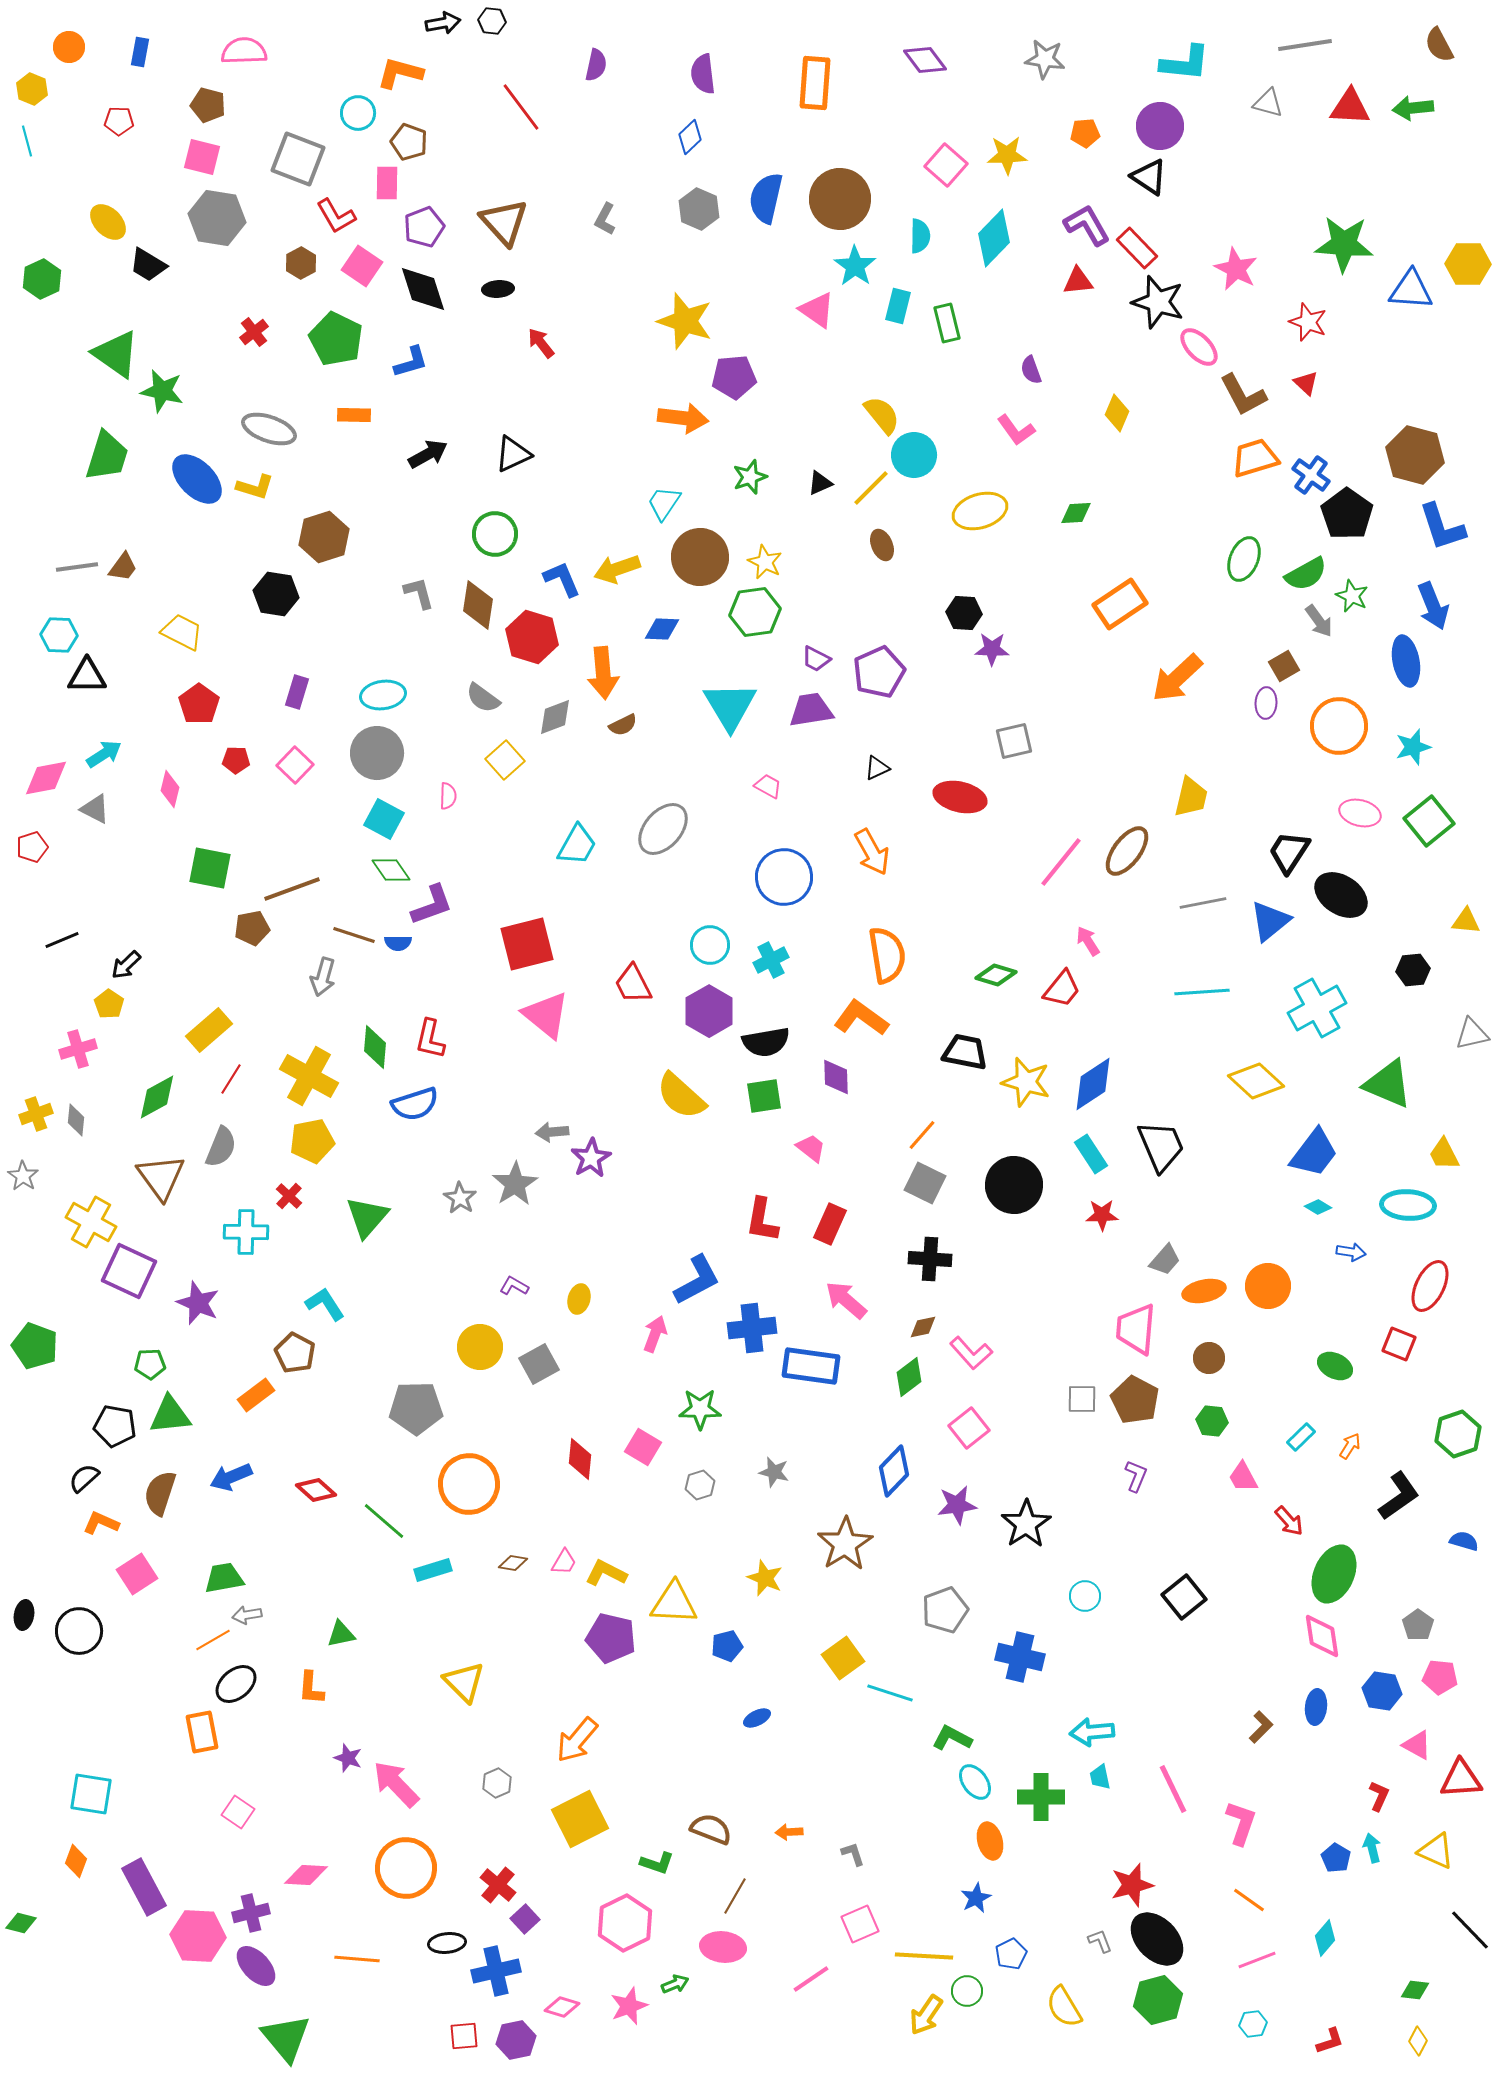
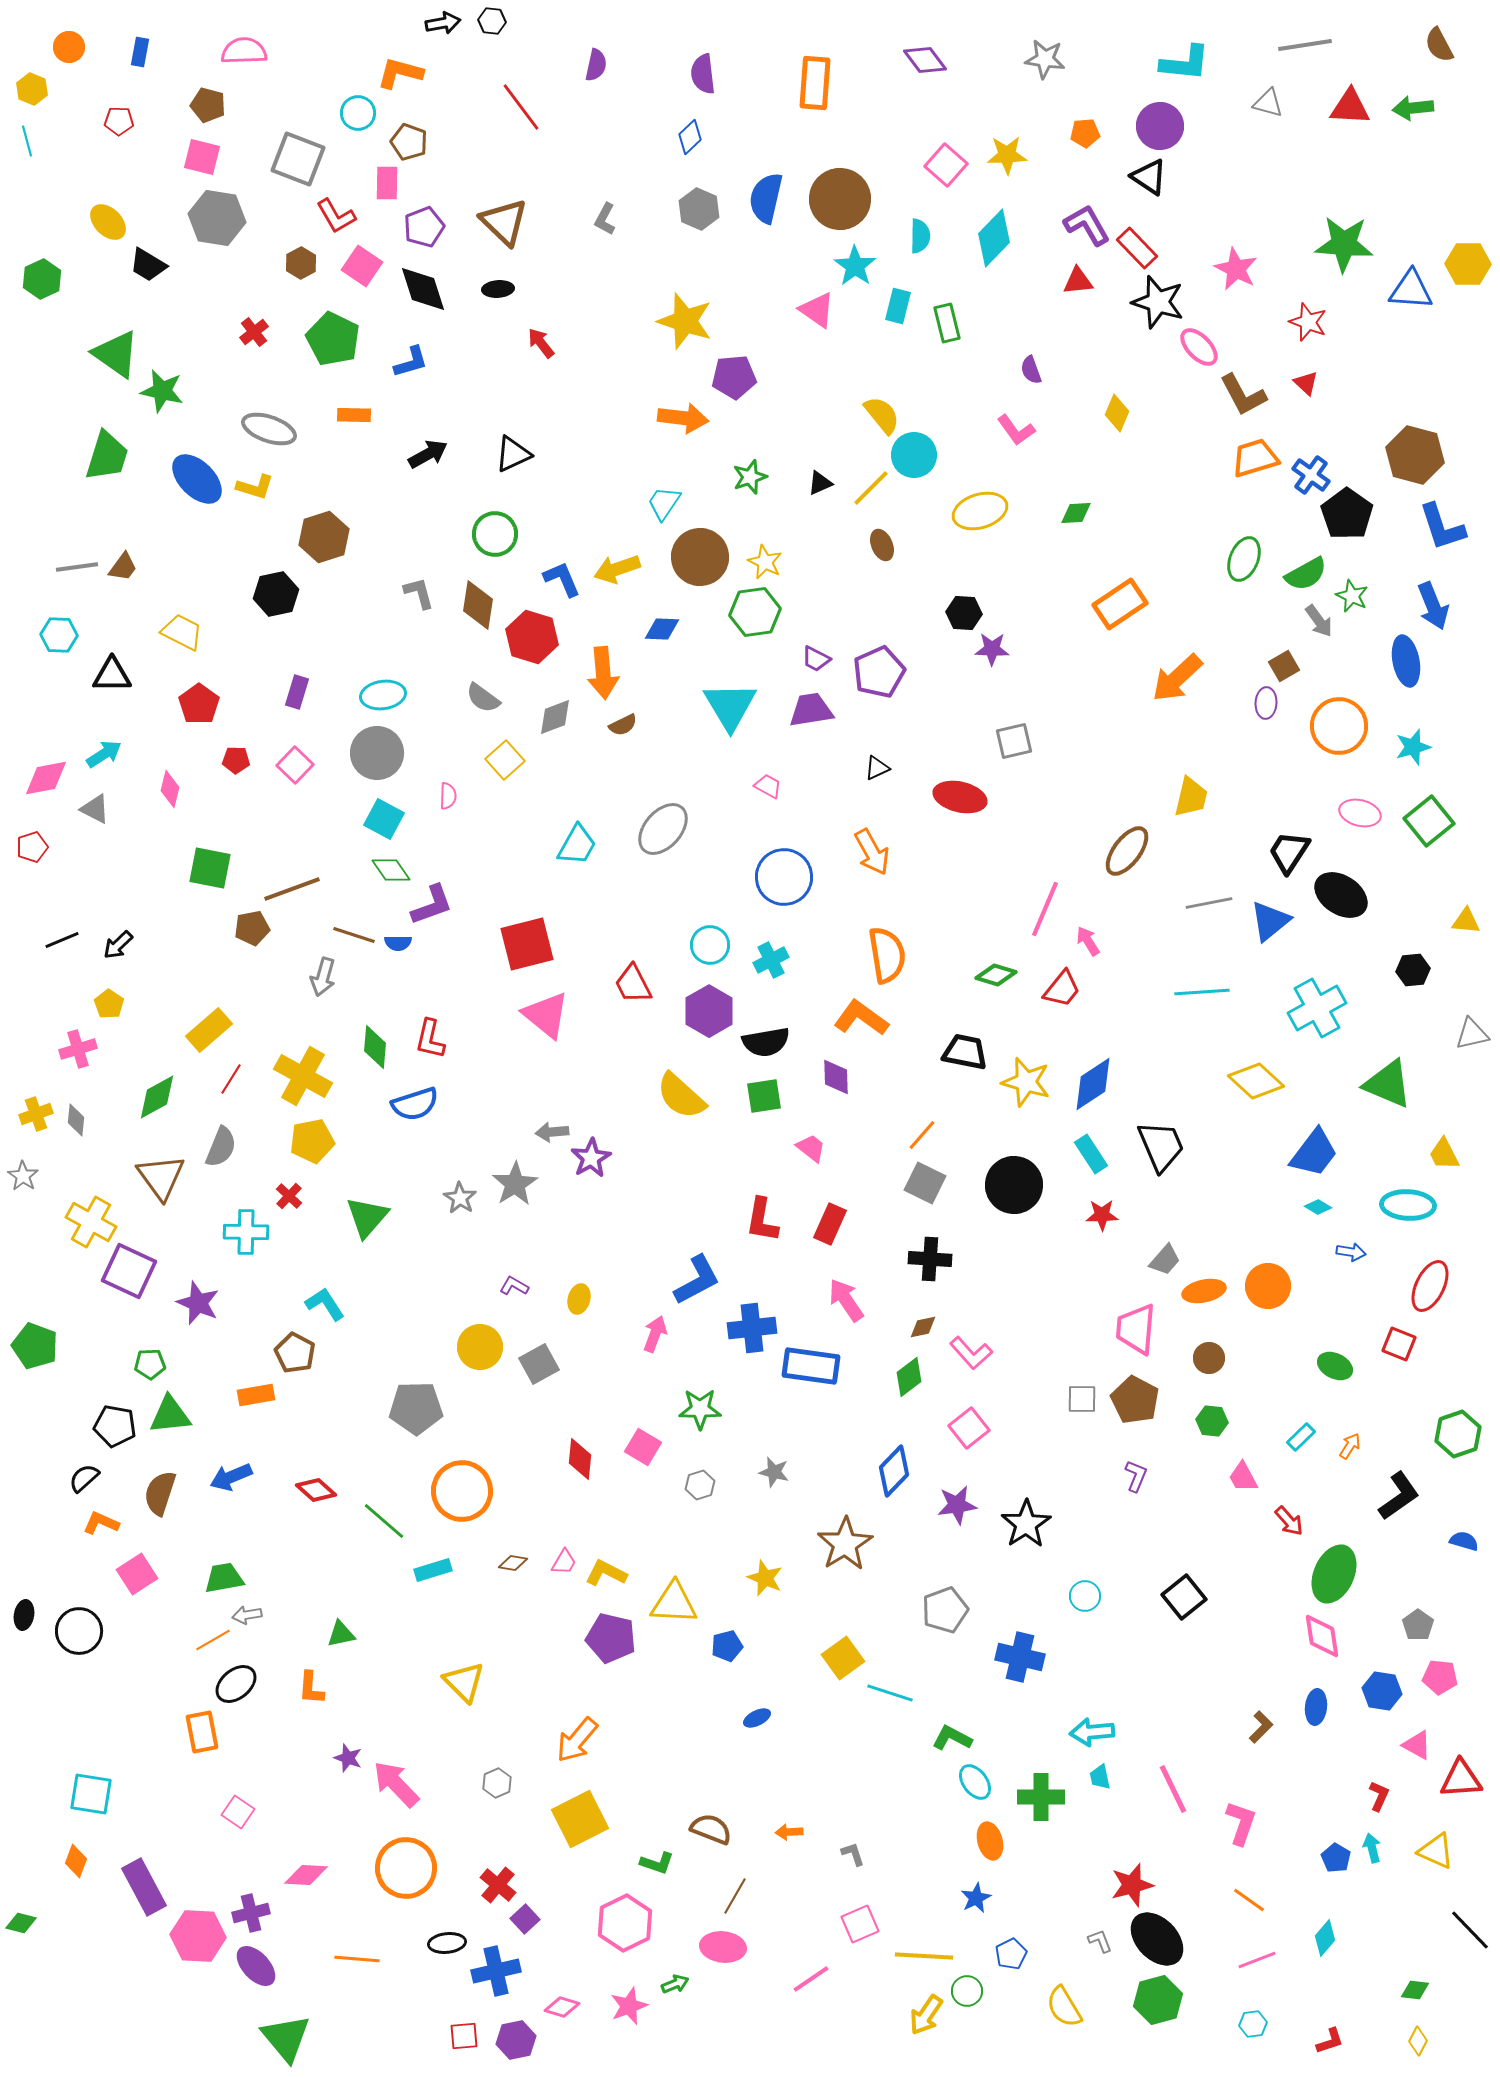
brown triangle at (504, 222): rotated 4 degrees counterclockwise
green pentagon at (336, 339): moved 3 px left
black hexagon at (276, 594): rotated 21 degrees counterclockwise
black triangle at (87, 676): moved 25 px right, 1 px up
pink line at (1061, 862): moved 16 px left, 47 px down; rotated 16 degrees counterclockwise
gray line at (1203, 903): moved 6 px right
black arrow at (126, 965): moved 8 px left, 20 px up
yellow cross at (309, 1076): moved 6 px left
pink arrow at (846, 1300): rotated 15 degrees clockwise
orange rectangle at (256, 1395): rotated 27 degrees clockwise
orange circle at (469, 1484): moved 7 px left, 7 px down
